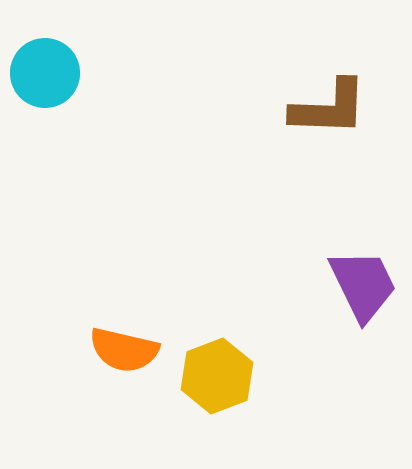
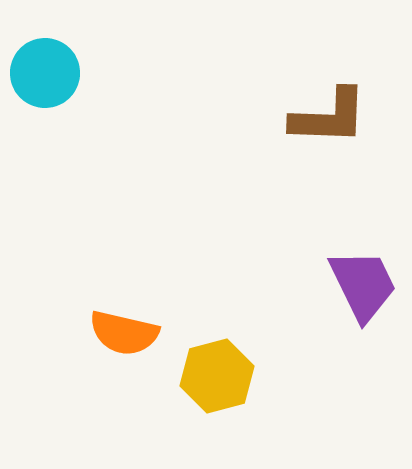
brown L-shape: moved 9 px down
orange semicircle: moved 17 px up
yellow hexagon: rotated 6 degrees clockwise
